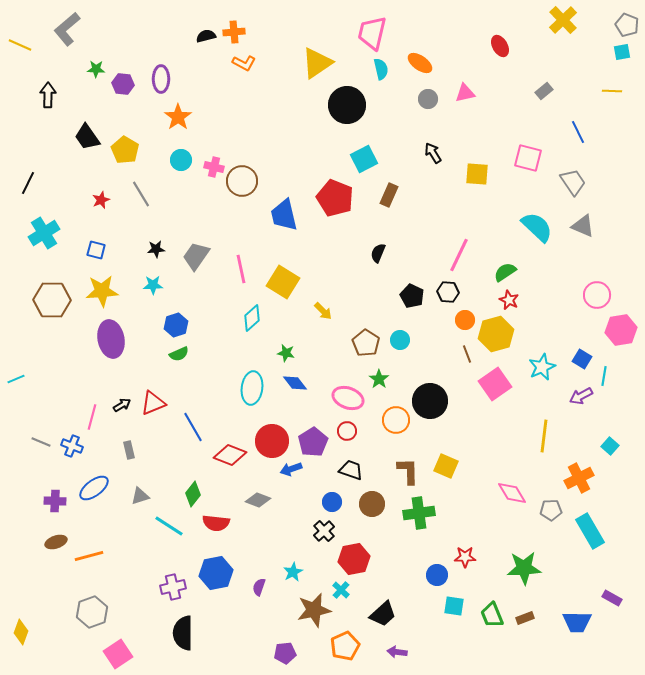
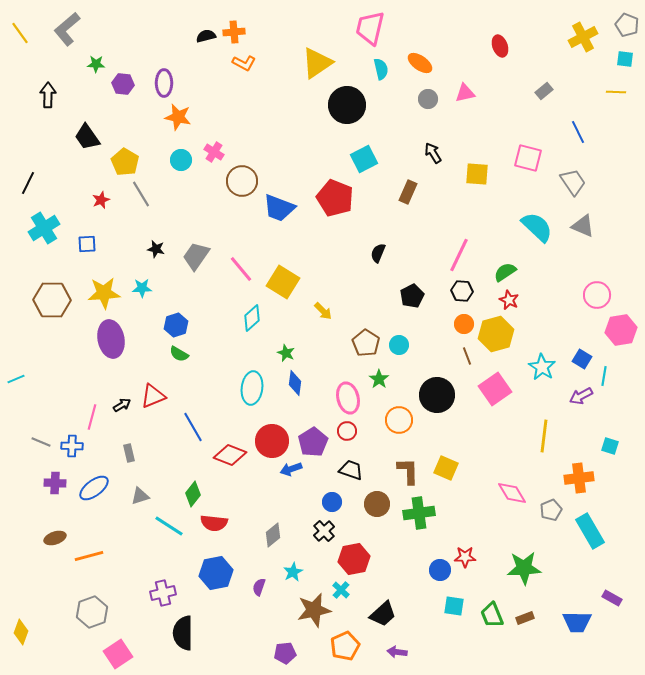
yellow cross at (563, 20): moved 20 px right, 17 px down; rotated 16 degrees clockwise
pink trapezoid at (372, 33): moved 2 px left, 5 px up
yellow line at (20, 45): moved 12 px up; rotated 30 degrees clockwise
red ellipse at (500, 46): rotated 10 degrees clockwise
cyan square at (622, 52): moved 3 px right, 7 px down; rotated 18 degrees clockwise
green star at (96, 69): moved 5 px up
purple ellipse at (161, 79): moved 3 px right, 4 px down
yellow line at (612, 91): moved 4 px right, 1 px down
orange star at (178, 117): rotated 24 degrees counterclockwise
yellow pentagon at (125, 150): moved 12 px down
pink cross at (214, 167): moved 15 px up; rotated 18 degrees clockwise
brown rectangle at (389, 195): moved 19 px right, 3 px up
blue trapezoid at (284, 215): moved 5 px left, 7 px up; rotated 56 degrees counterclockwise
cyan cross at (44, 233): moved 5 px up
black star at (156, 249): rotated 18 degrees clockwise
blue square at (96, 250): moved 9 px left, 6 px up; rotated 18 degrees counterclockwise
pink line at (241, 269): rotated 28 degrees counterclockwise
cyan star at (153, 285): moved 11 px left, 3 px down
yellow star at (102, 291): moved 2 px right, 2 px down
black hexagon at (448, 292): moved 14 px right, 1 px up
black pentagon at (412, 296): rotated 20 degrees clockwise
orange circle at (465, 320): moved 1 px left, 4 px down
cyan circle at (400, 340): moved 1 px left, 5 px down
green star at (286, 353): rotated 12 degrees clockwise
green semicircle at (179, 354): rotated 54 degrees clockwise
brown line at (467, 354): moved 2 px down
cyan star at (542, 367): rotated 16 degrees counterclockwise
blue diamond at (295, 383): rotated 45 degrees clockwise
pink square at (495, 384): moved 5 px down
pink ellipse at (348, 398): rotated 56 degrees clockwise
black circle at (430, 401): moved 7 px right, 6 px up
red triangle at (153, 403): moved 7 px up
orange circle at (396, 420): moved 3 px right
blue cross at (72, 446): rotated 20 degrees counterclockwise
cyan square at (610, 446): rotated 24 degrees counterclockwise
gray rectangle at (129, 450): moved 3 px down
yellow square at (446, 466): moved 2 px down
orange cross at (579, 478): rotated 20 degrees clockwise
gray diamond at (258, 500): moved 15 px right, 35 px down; rotated 60 degrees counterclockwise
purple cross at (55, 501): moved 18 px up
brown circle at (372, 504): moved 5 px right
gray pentagon at (551, 510): rotated 20 degrees counterclockwise
red semicircle at (216, 523): moved 2 px left
brown ellipse at (56, 542): moved 1 px left, 4 px up
blue circle at (437, 575): moved 3 px right, 5 px up
purple cross at (173, 587): moved 10 px left, 6 px down
